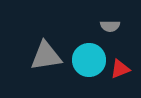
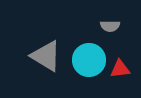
gray triangle: rotated 40 degrees clockwise
red triangle: rotated 15 degrees clockwise
